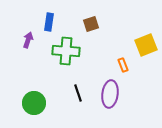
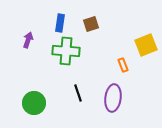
blue rectangle: moved 11 px right, 1 px down
purple ellipse: moved 3 px right, 4 px down
